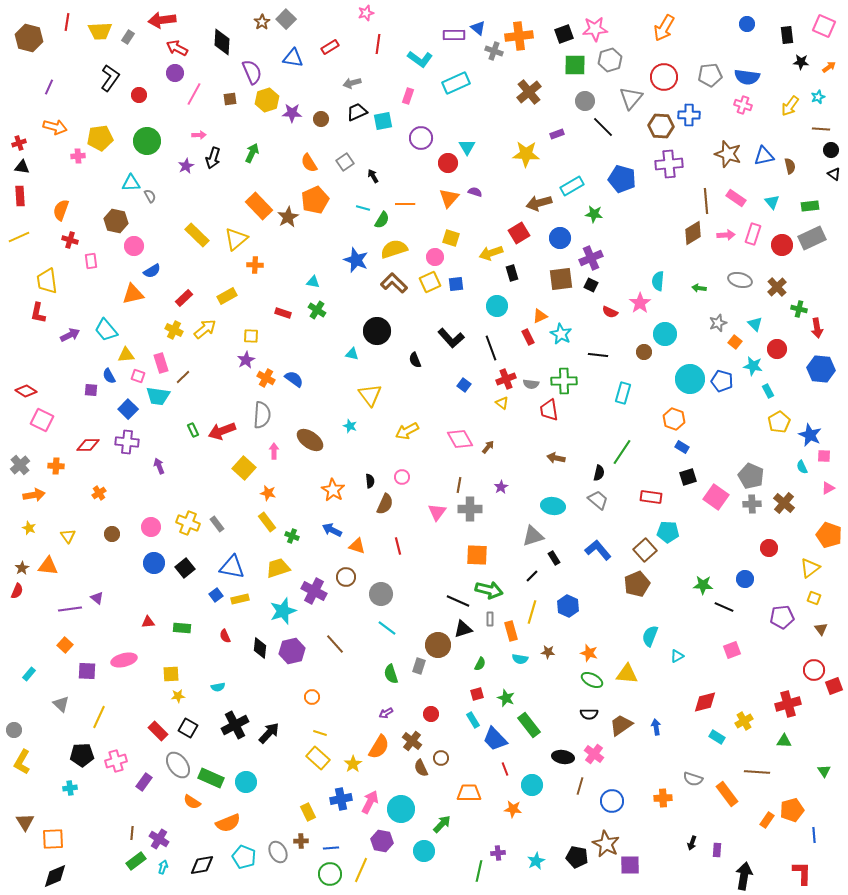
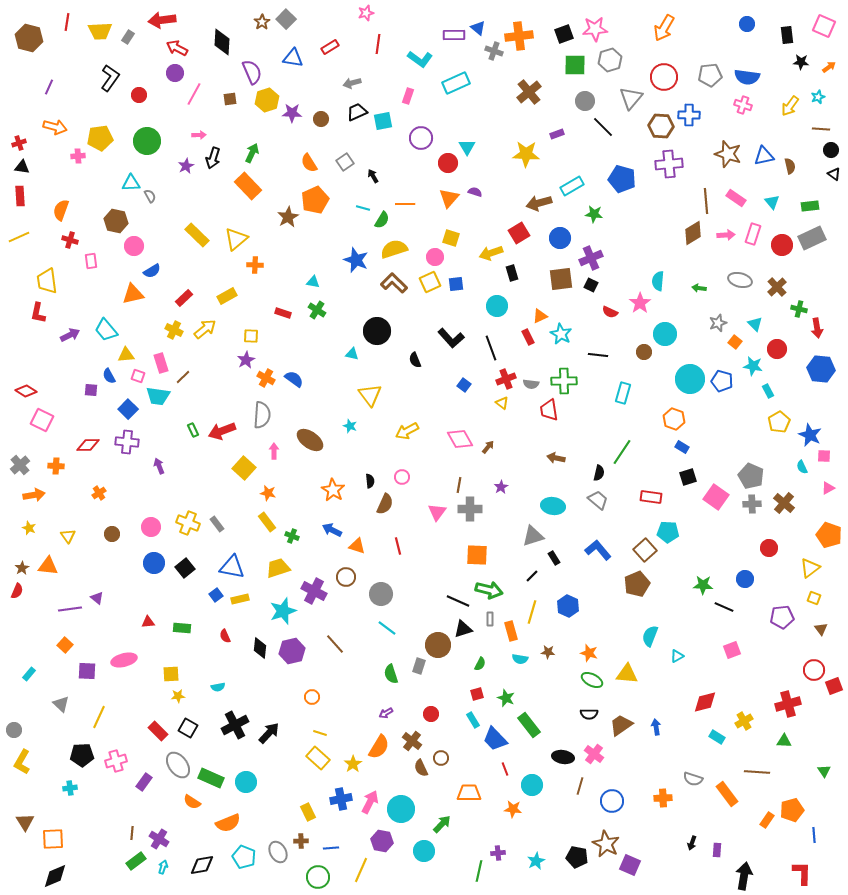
orange rectangle at (259, 206): moved 11 px left, 20 px up
purple square at (630, 865): rotated 25 degrees clockwise
green circle at (330, 874): moved 12 px left, 3 px down
